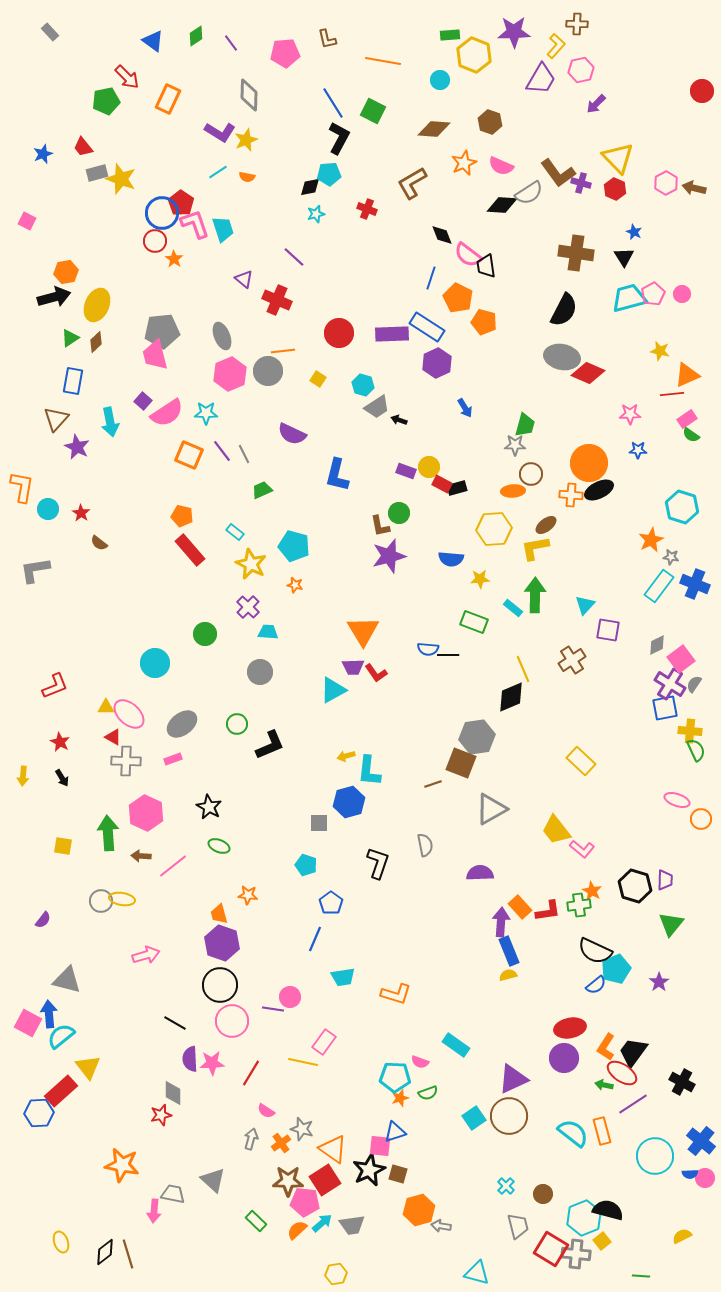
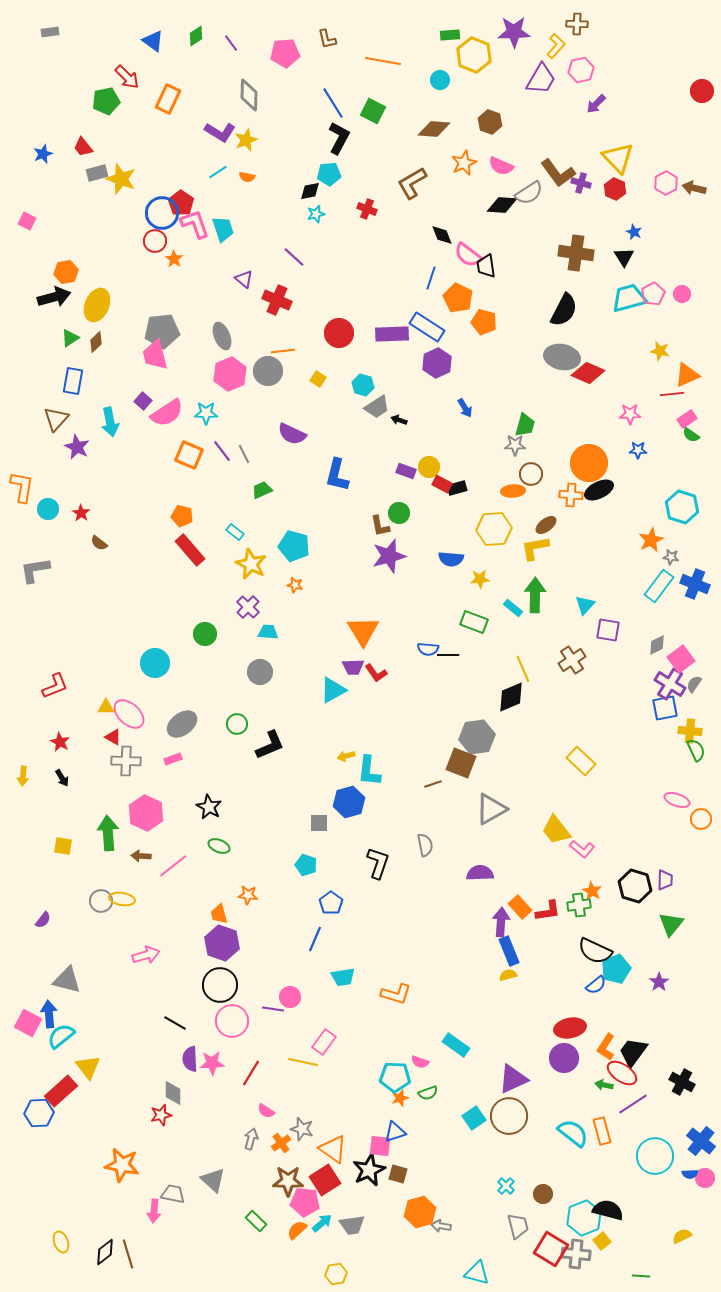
gray rectangle at (50, 32): rotated 54 degrees counterclockwise
black diamond at (310, 187): moved 4 px down
orange hexagon at (419, 1210): moved 1 px right, 2 px down
